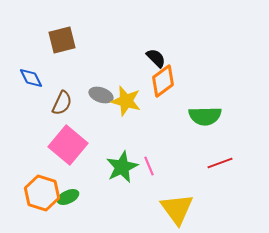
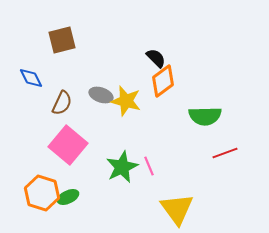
red line: moved 5 px right, 10 px up
